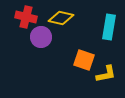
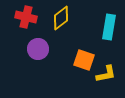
yellow diamond: rotated 50 degrees counterclockwise
purple circle: moved 3 px left, 12 px down
